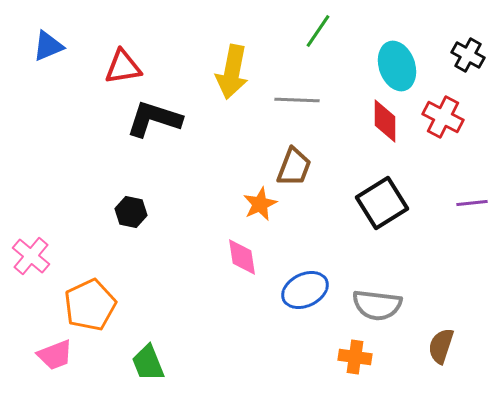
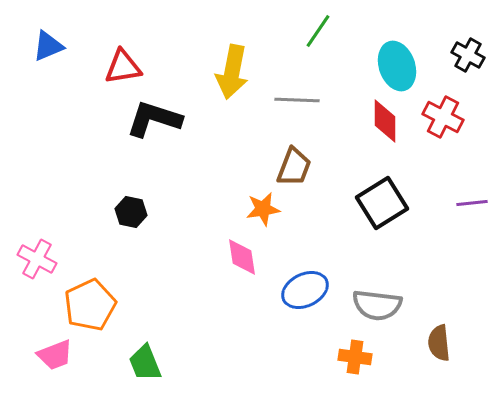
orange star: moved 3 px right, 5 px down; rotated 16 degrees clockwise
pink cross: moved 6 px right, 3 px down; rotated 12 degrees counterclockwise
brown semicircle: moved 2 px left, 3 px up; rotated 24 degrees counterclockwise
green trapezoid: moved 3 px left
